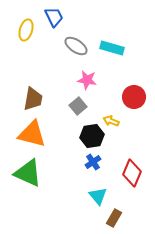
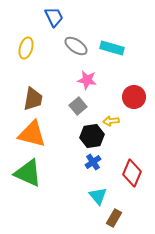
yellow ellipse: moved 18 px down
yellow arrow: rotated 28 degrees counterclockwise
